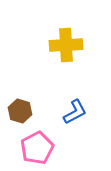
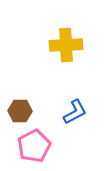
brown hexagon: rotated 15 degrees counterclockwise
pink pentagon: moved 3 px left, 2 px up
